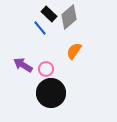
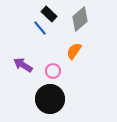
gray diamond: moved 11 px right, 2 px down
pink circle: moved 7 px right, 2 px down
black circle: moved 1 px left, 6 px down
